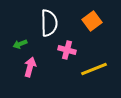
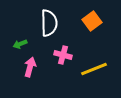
pink cross: moved 4 px left, 5 px down
